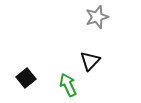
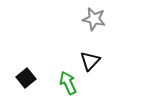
gray star: moved 3 px left, 2 px down; rotated 30 degrees clockwise
green arrow: moved 2 px up
